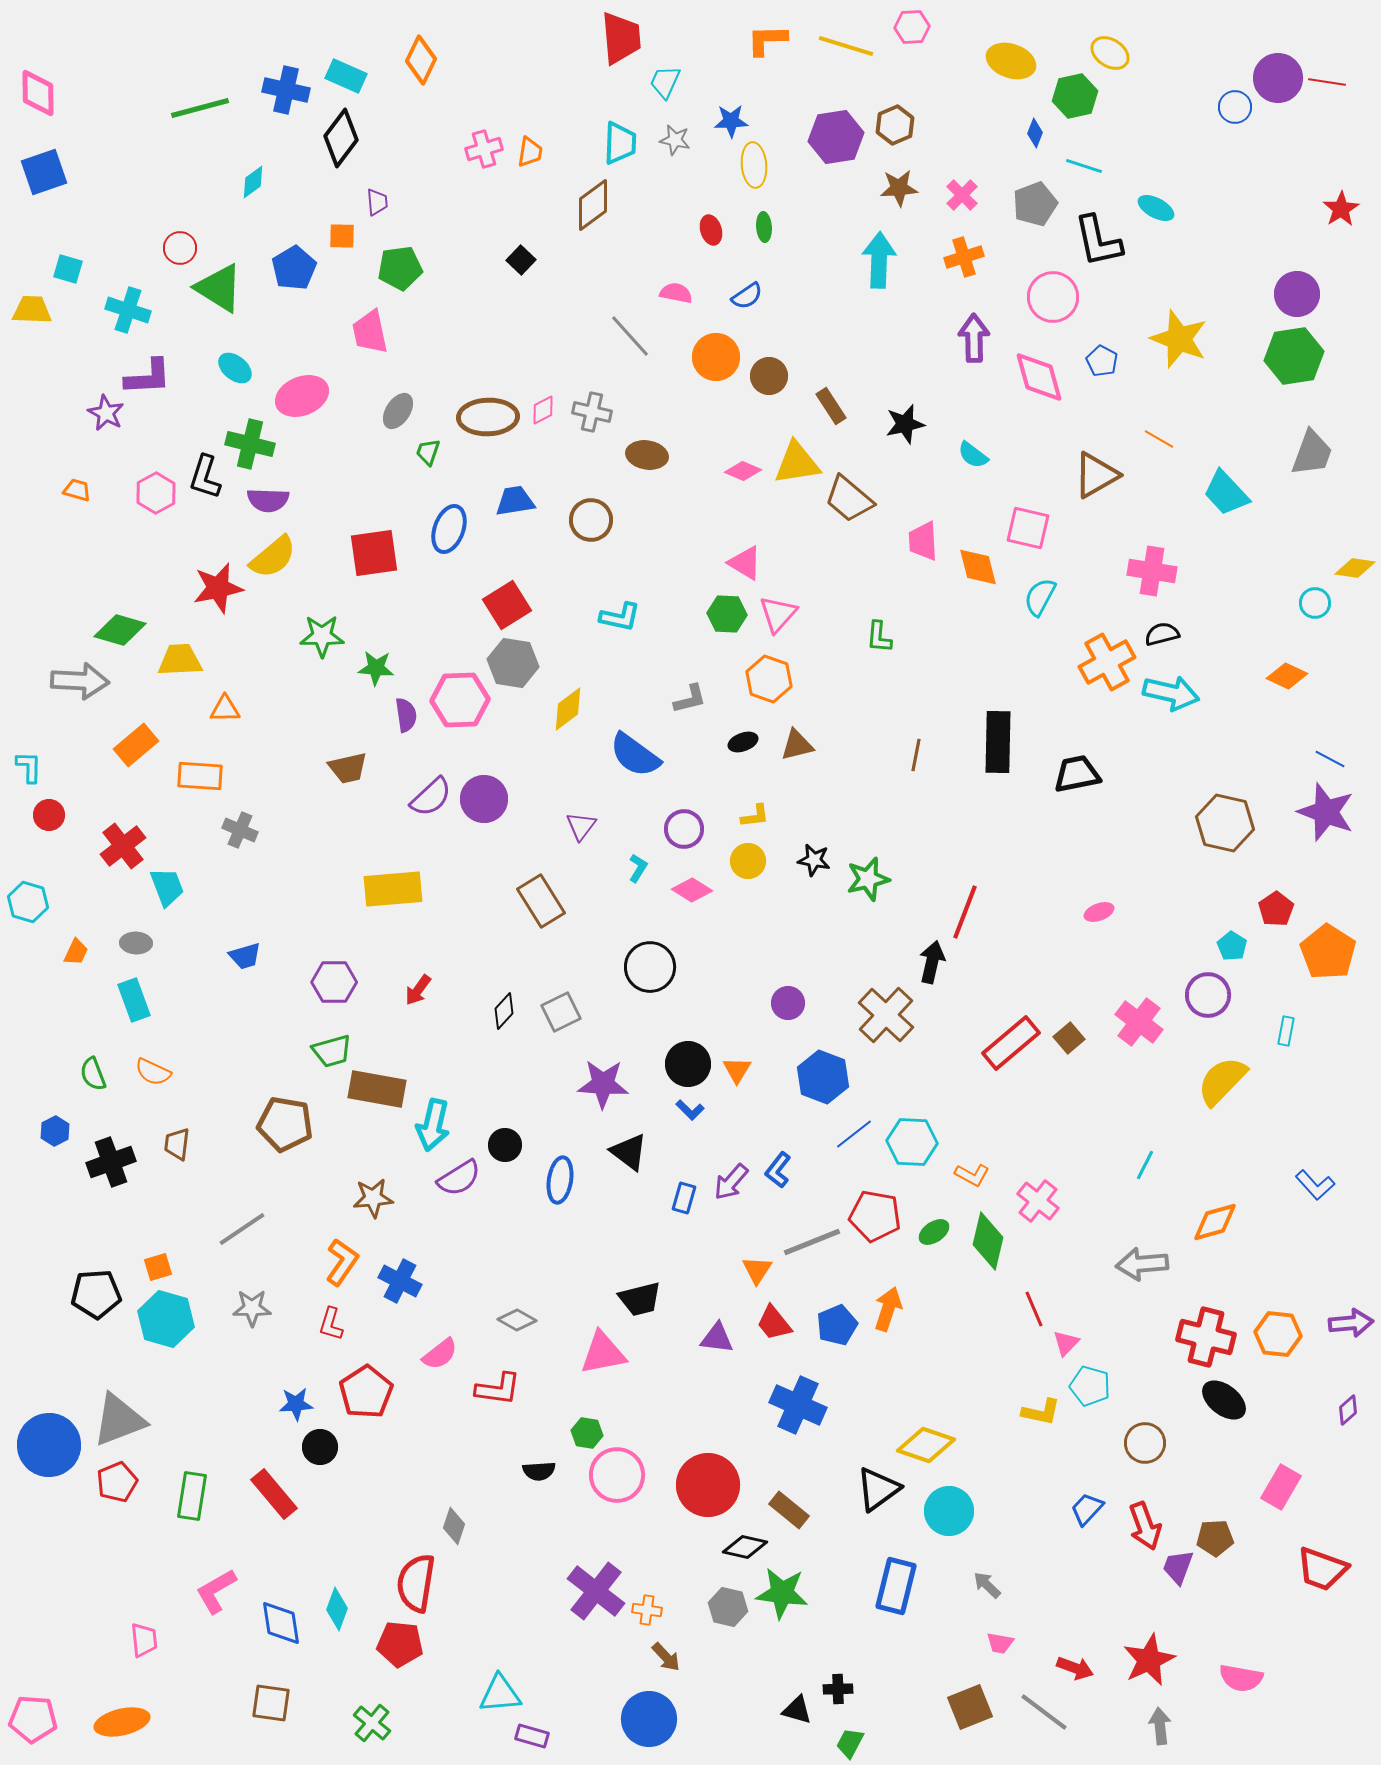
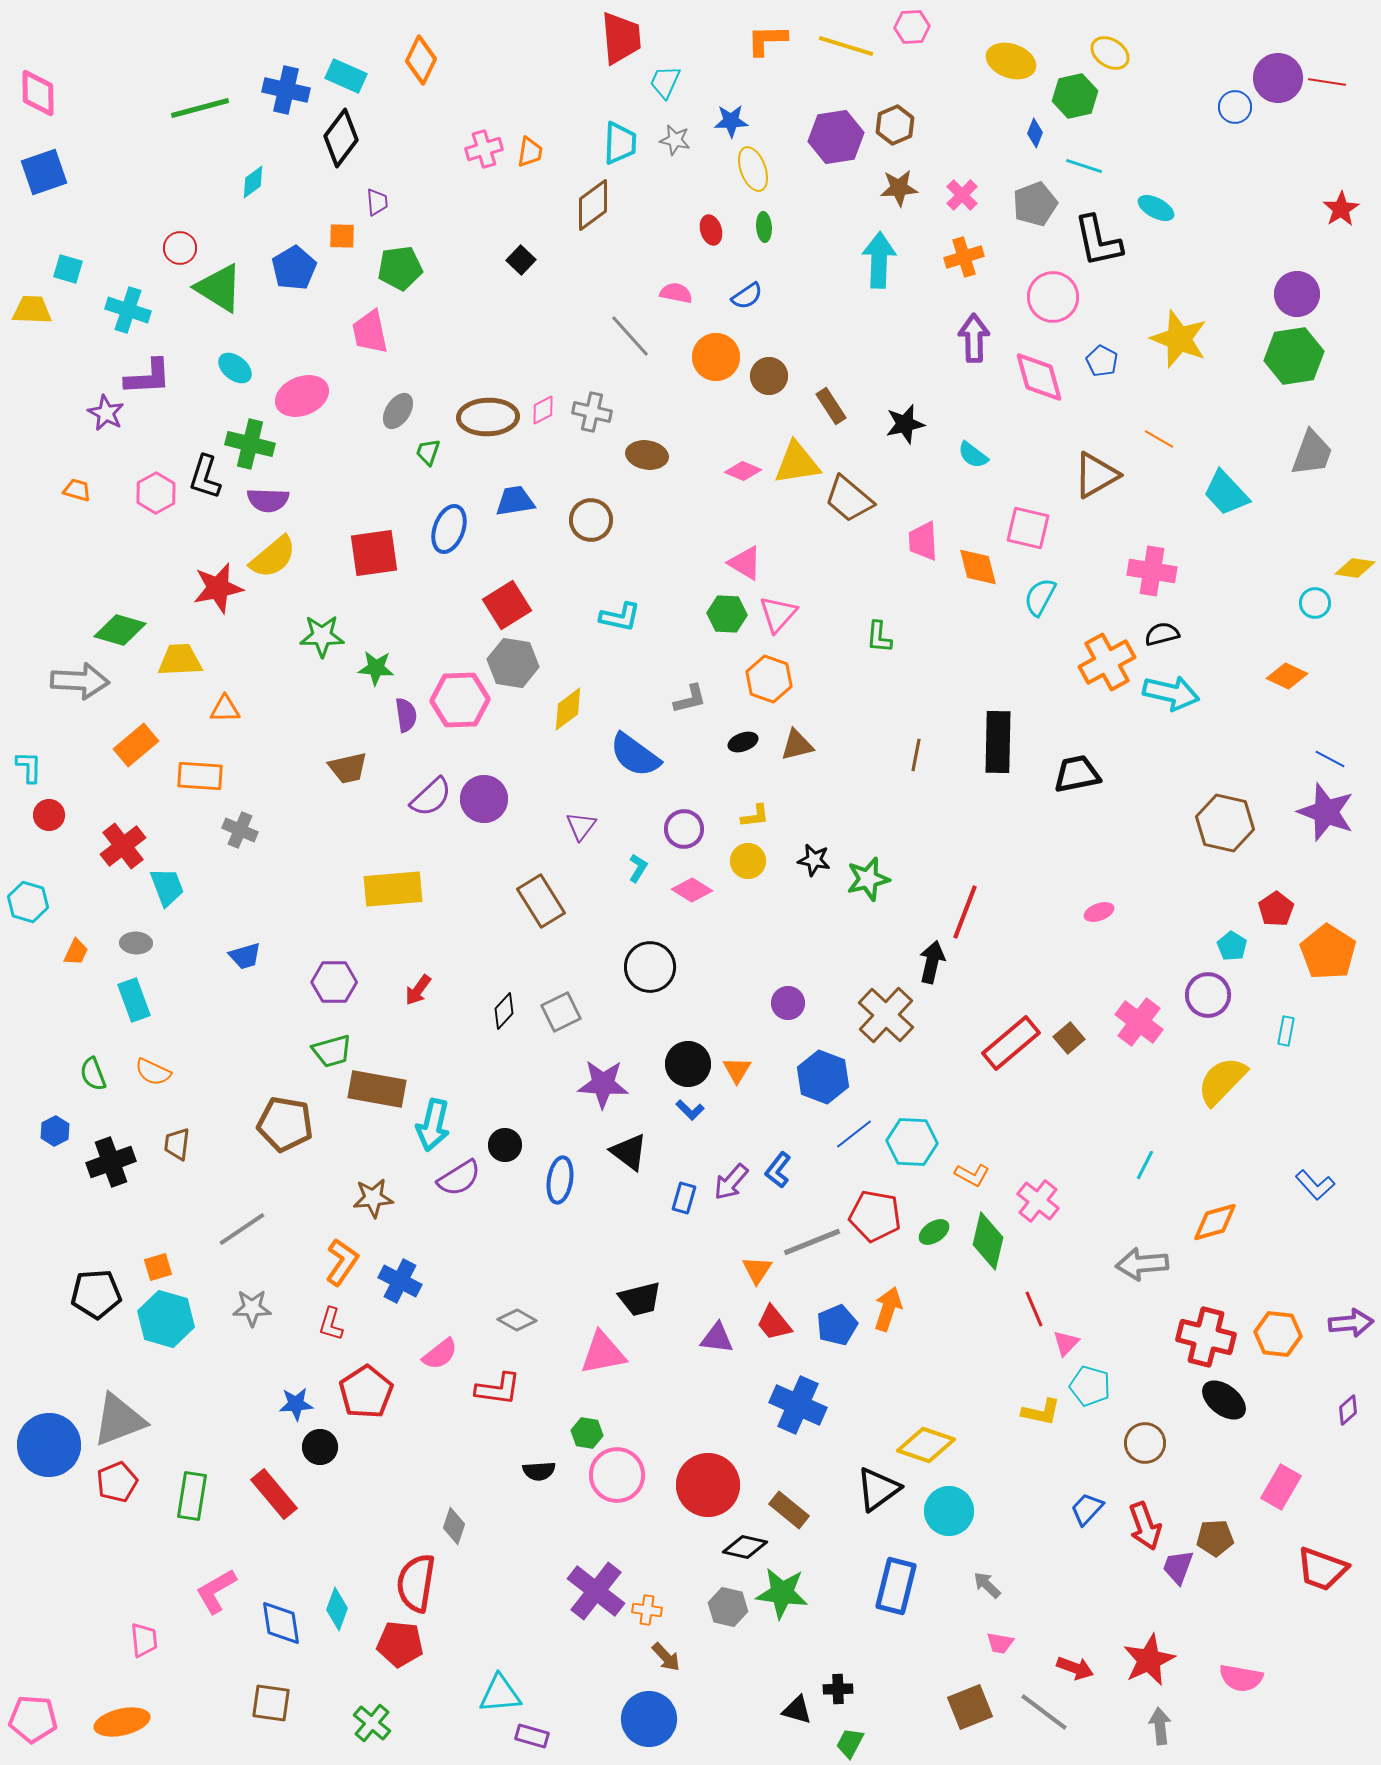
yellow ellipse at (754, 165): moved 1 px left, 4 px down; rotated 15 degrees counterclockwise
